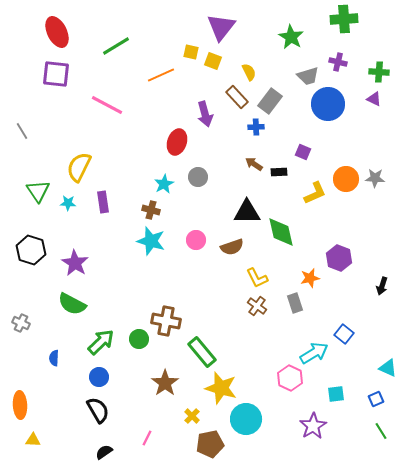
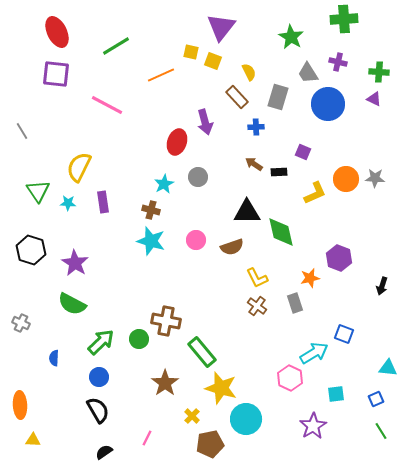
gray trapezoid at (308, 76): moved 3 px up; rotated 75 degrees clockwise
gray rectangle at (270, 101): moved 8 px right, 4 px up; rotated 20 degrees counterclockwise
purple arrow at (205, 114): moved 8 px down
blue square at (344, 334): rotated 18 degrees counterclockwise
cyan triangle at (388, 368): rotated 18 degrees counterclockwise
